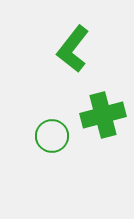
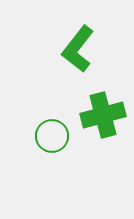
green L-shape: moved 5 px right
